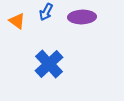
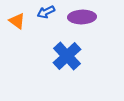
blue arrow: rotated 36 degrees clockwise
blue cross: moved 18 px right, 8 px up
